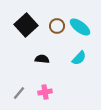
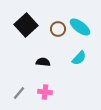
brown circle: moved 1 px right, 3 px down
black semicircle: moved 1 px right, 3 px down
pink cross: rotated 16 degrees clockwise
